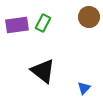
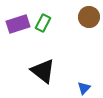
purple rectangle: moved 1 px right, 1 px up; rotated 10 degrees counterclockwise
